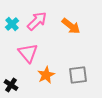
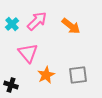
black cross: rotated 16 degrees counterclockwise
